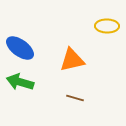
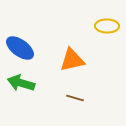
green arrow: moved 1 px right, 1 px down
